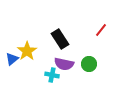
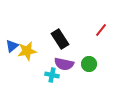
yellow star: rotated 24 degrees clockwise
blue triangle: moved 13 px up
